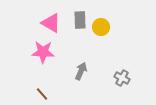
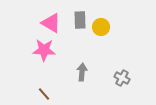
pink star: moved 1 px right, 2 px up
gray arrow: moved 1 px right, 1 px down; rotated 18 degrees counterclockwise
brown line: moved 2 px right
